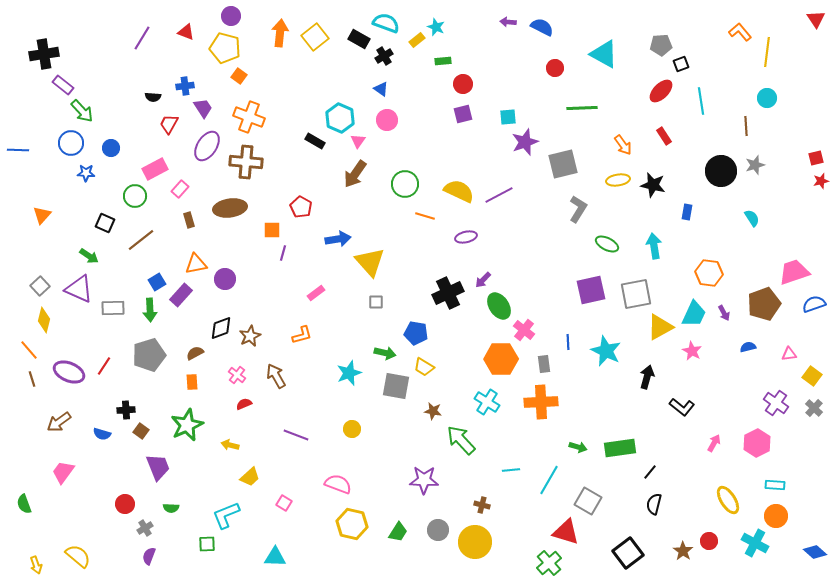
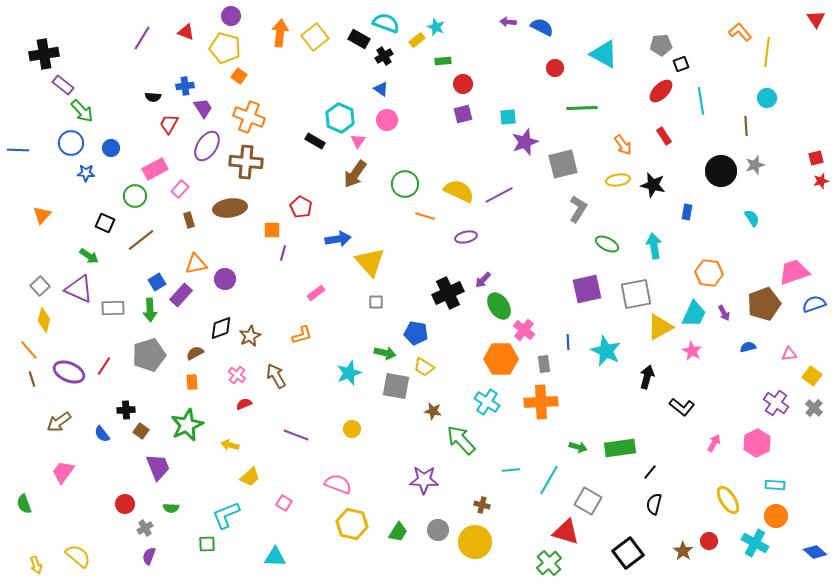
purple square at (591, 290): moved 4 px left, 1 px up
blue semicircle at (102, 434): rotated 36 degrees clockwise
